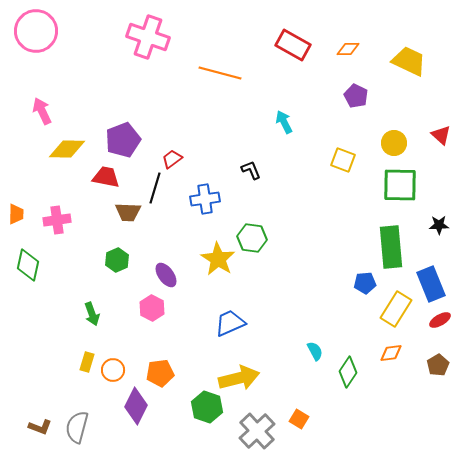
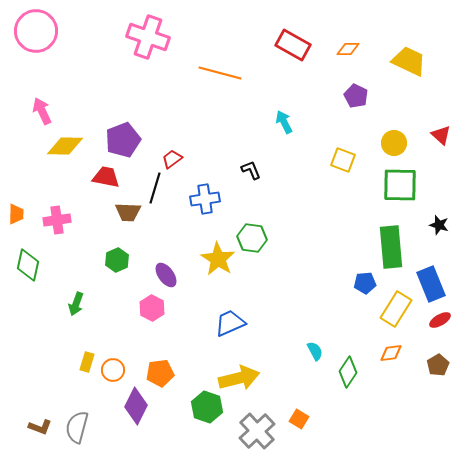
yellow diamond at (67, 149): moved 2 px left, 3 px up
black star at (439, 225): rotated 18 degrees clockwise
green arrow at (92, 314): moved 16 px left, 10 px up; rotated 40 degrees clockwise
